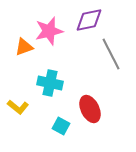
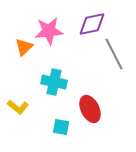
purple diamond: moved 3 px right, 4 px down
pink star: rotated 8 degrees clockwise
orange triangle: rotated 24 degrees counterclockwise
gray line: moved 3 px right
cyan cross: moved 4 px right, 1 px up
cyan square: moved 1 px down; rotated 18 degrees counterclockwise
